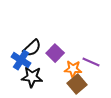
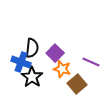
black semicircle: rotated 42 degrees counterclockwise
blue cross: moved 2 px down; rotated 12 degrees counterclockwise
orange star: moved 11 px left; rotated 12 degrees clockwise
black star: rotated 30 degrees clockwise
